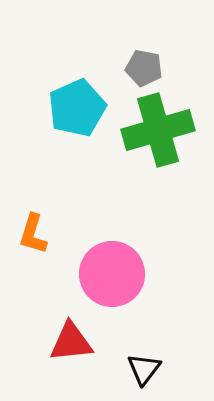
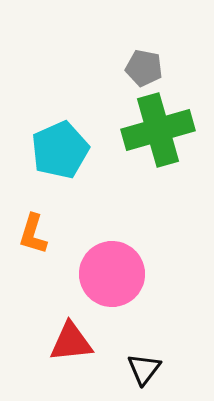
cyan pentagon: moved 17 px left, 42 px down
